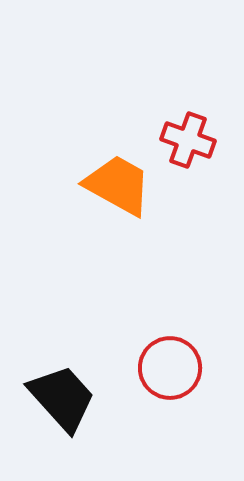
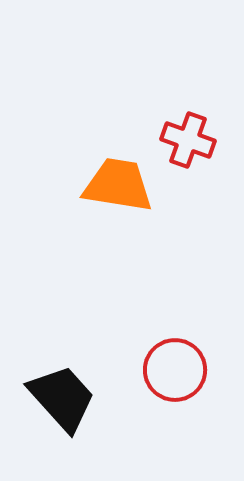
orange trapezoid: rotated 20 degrees counterclockwise
red circle: moved 5 px right, 2 px down
